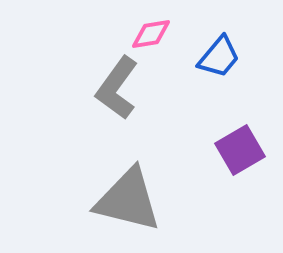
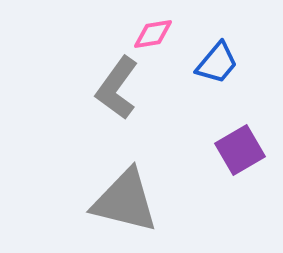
pink diamond: moved 2 px right
blue trapezoid: moved 2 px left, 6 px down
gray triangle: moved 3 px left, 1 px down
